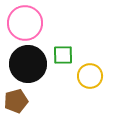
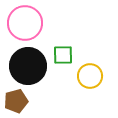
black circle: moved 2 px down
